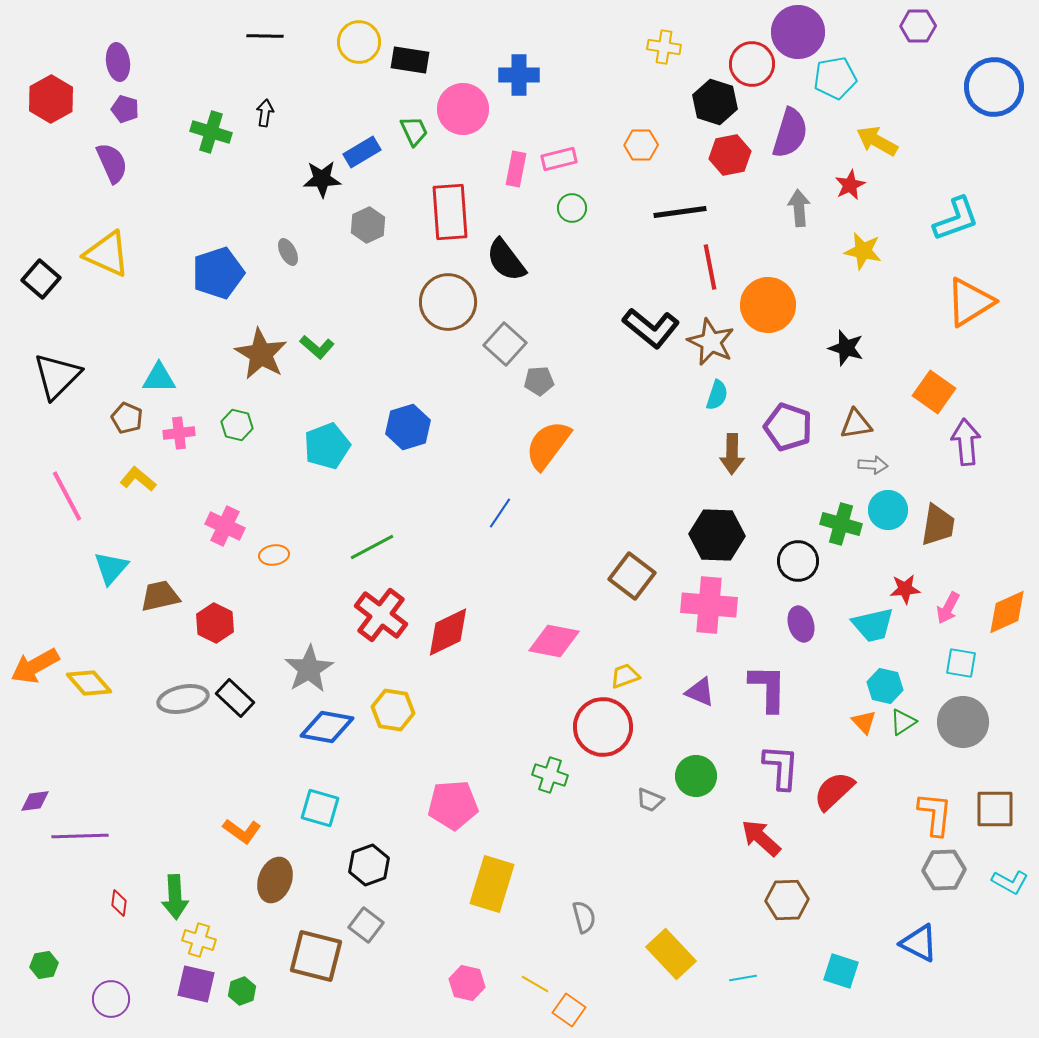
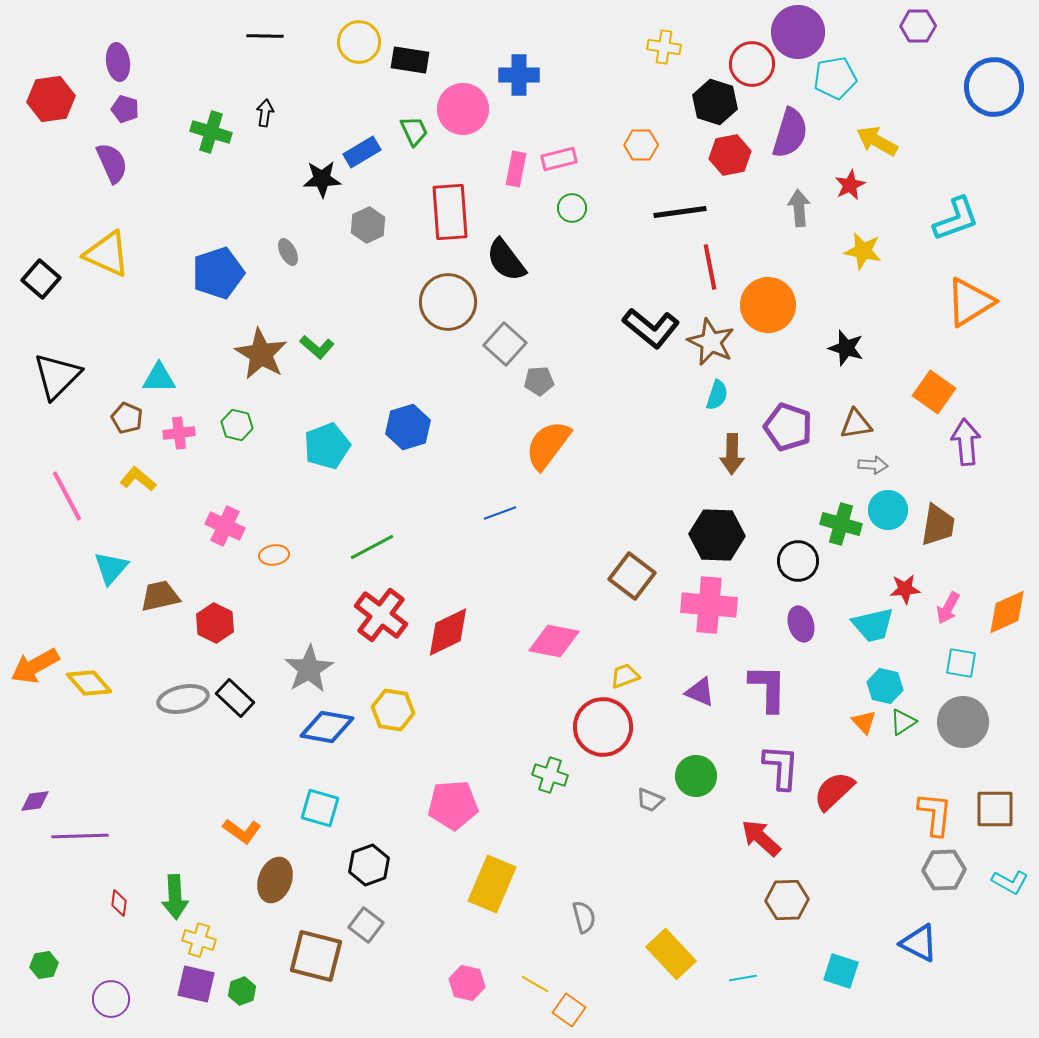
red hexagon at (51, 99): rotated 21 degrees clockwise
blue line at (500, 513): rotated 36 degrees clockwise
yellow rectangle at (492, 884): rotated 6 degrees clockwise
